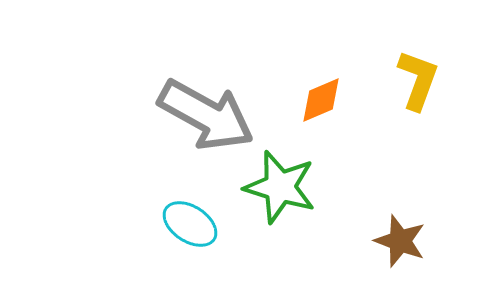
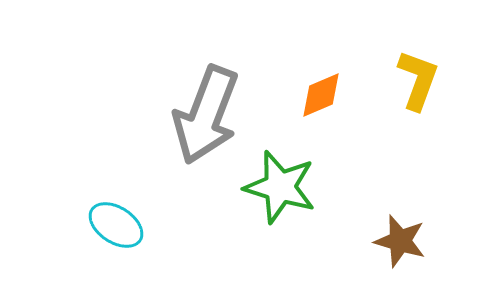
orange diamond: moved 5 px up
gray arrow: rotated 82 degrees clockwise
cyan ellipse: moved 74 px left, 1 px down
brown star: rotated 4 degrees counterclockwise
